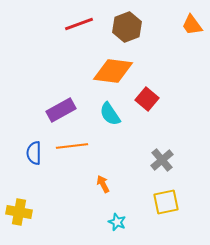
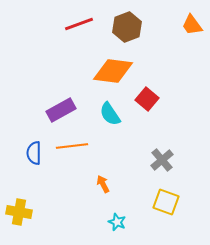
yellow square: rotated 32 degrees clockwise
